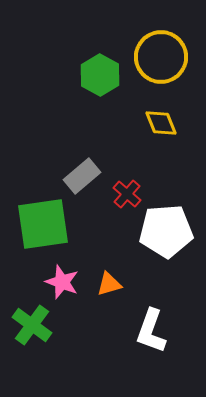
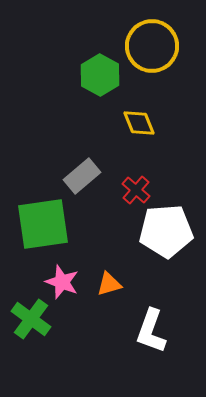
yellow circle: moved 9 px left, 11 px up
yellow diamond: moved 22 px left
red cross: moved 9 px right, 4 px up
green cross: moved 1 px left, 6 px up
